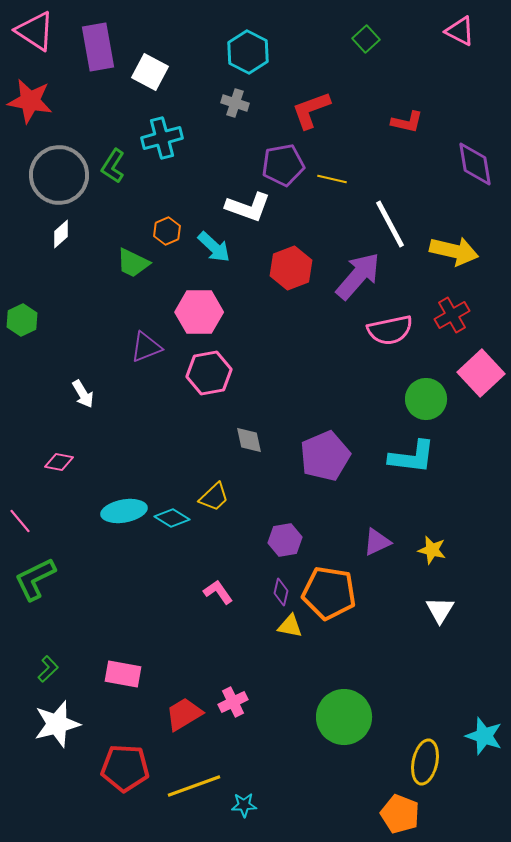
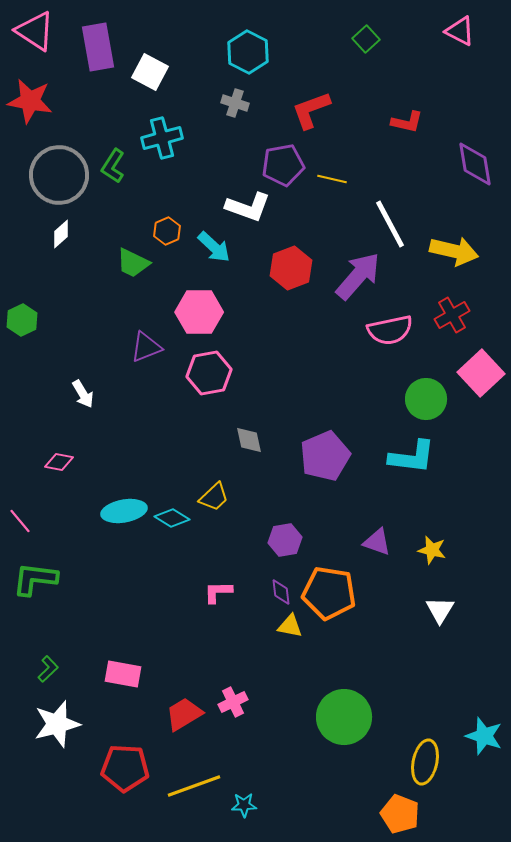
purple triangle at (377, 542): rotated 44 degrees clockwise
green L-shape at (35, 579): rotated 33 degrees clockwise
pink L-shape at (218, 592): rotated 56 degrees counterclockwise
purple diamond at (281, 592): rotated 20 degrees counterclockwise
